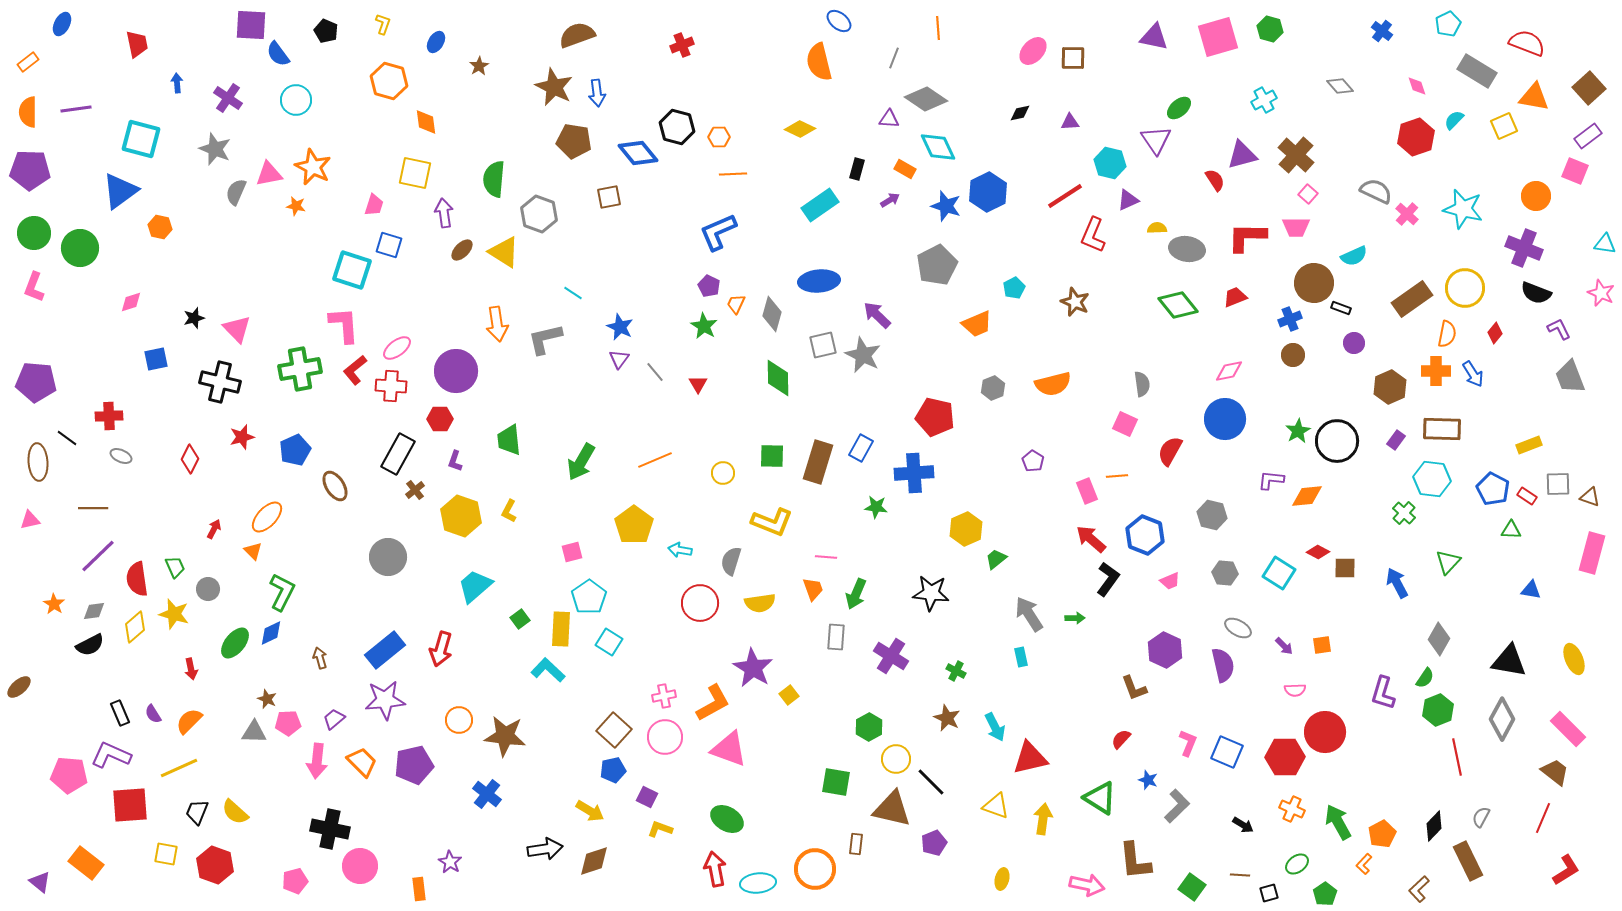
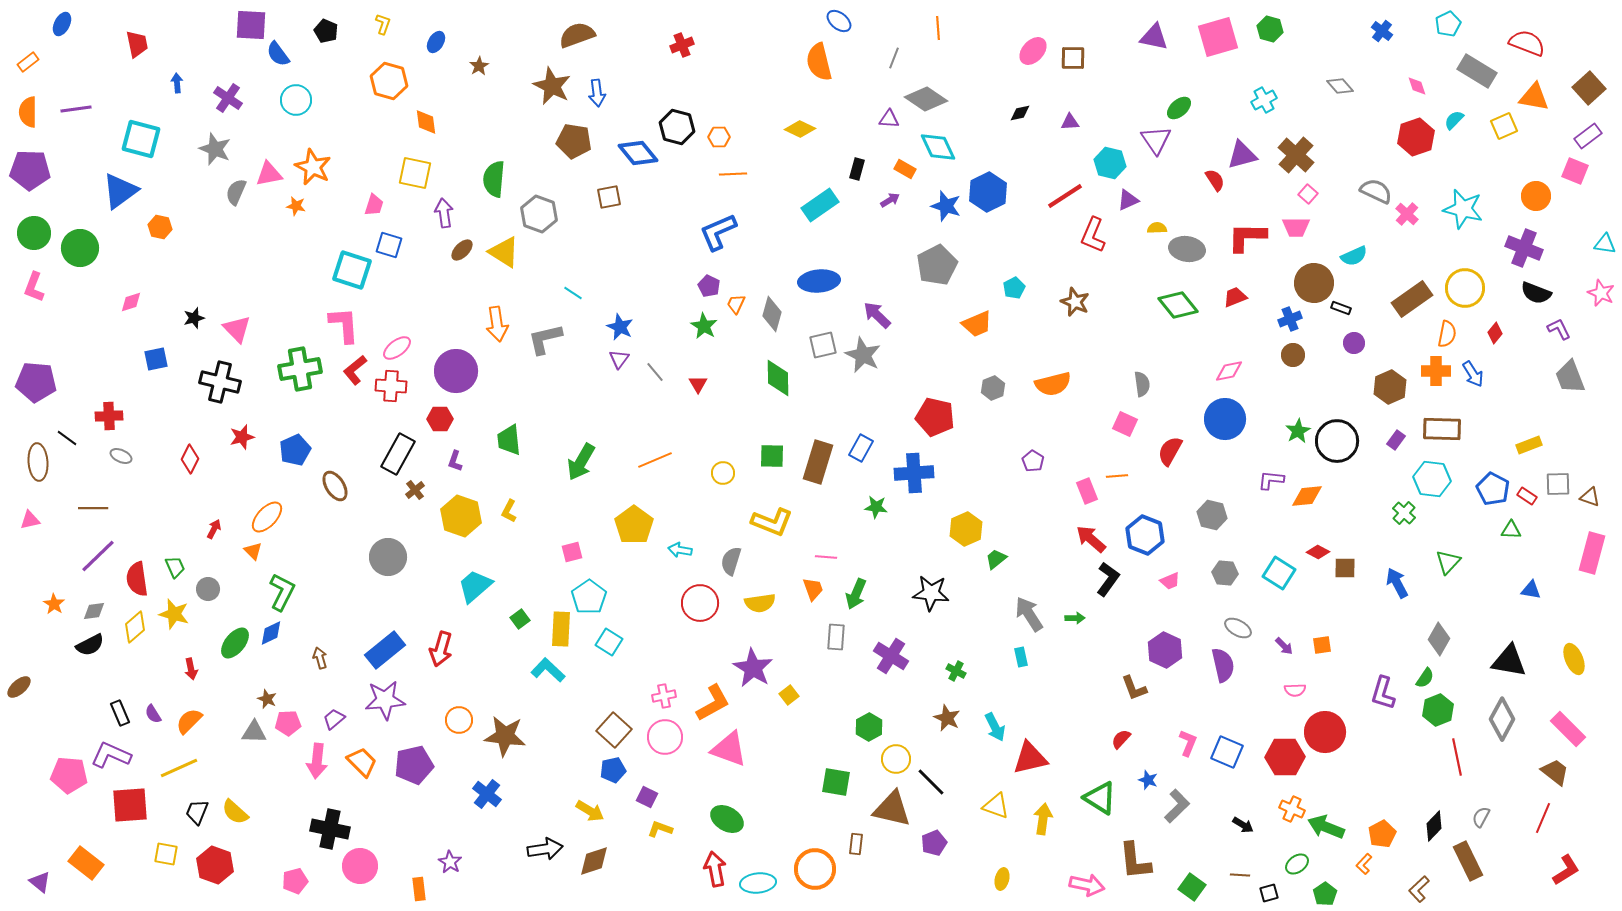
brown star at (554, 87): moved 2 px left, 1 px up
green arrow at (1338, 822): moved 12 px left, 5 px down; rotated 39 degrees counterclockwise
